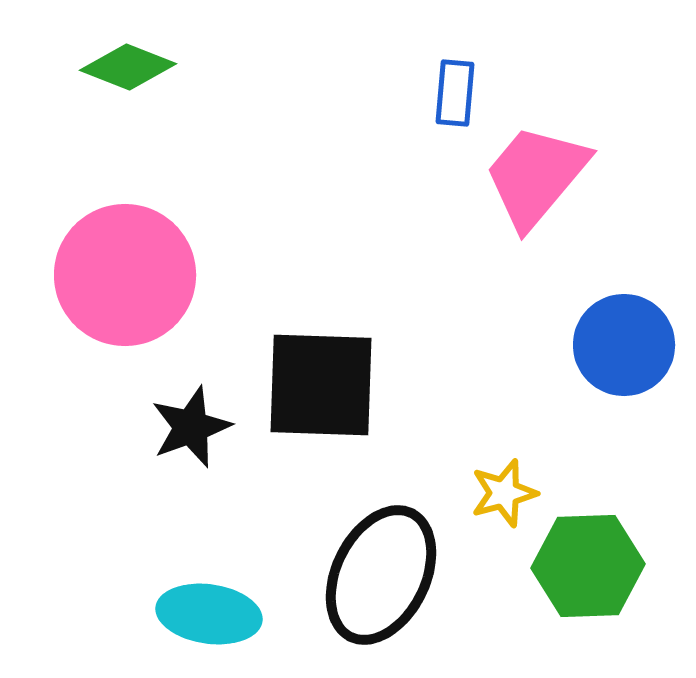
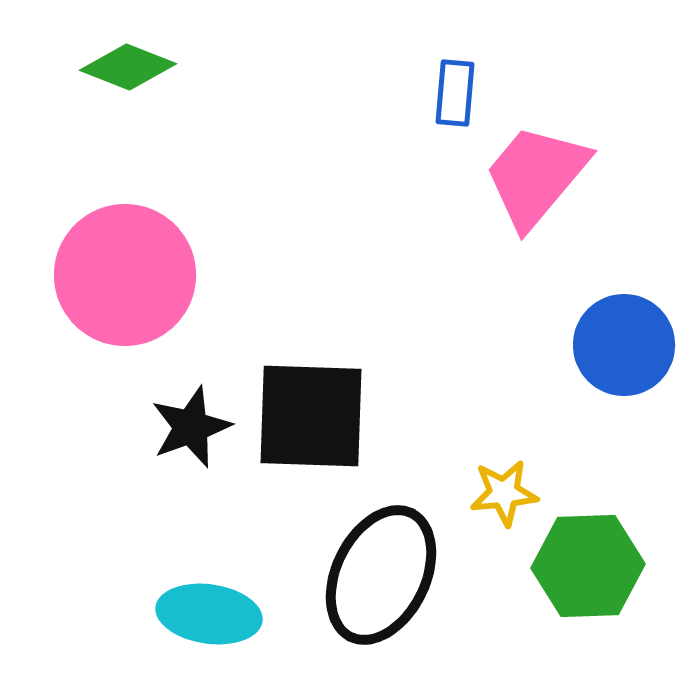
black square: moved 10 px left, 31 px down
yellow star: rotated 10 degrees clockwise
